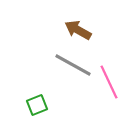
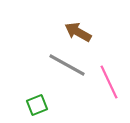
brown arrow: moved 2 px down
gray line: moved 6 px left
